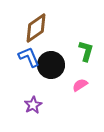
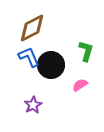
brown diamond: moved 4 px left; rotated 8 degrees clockwise
